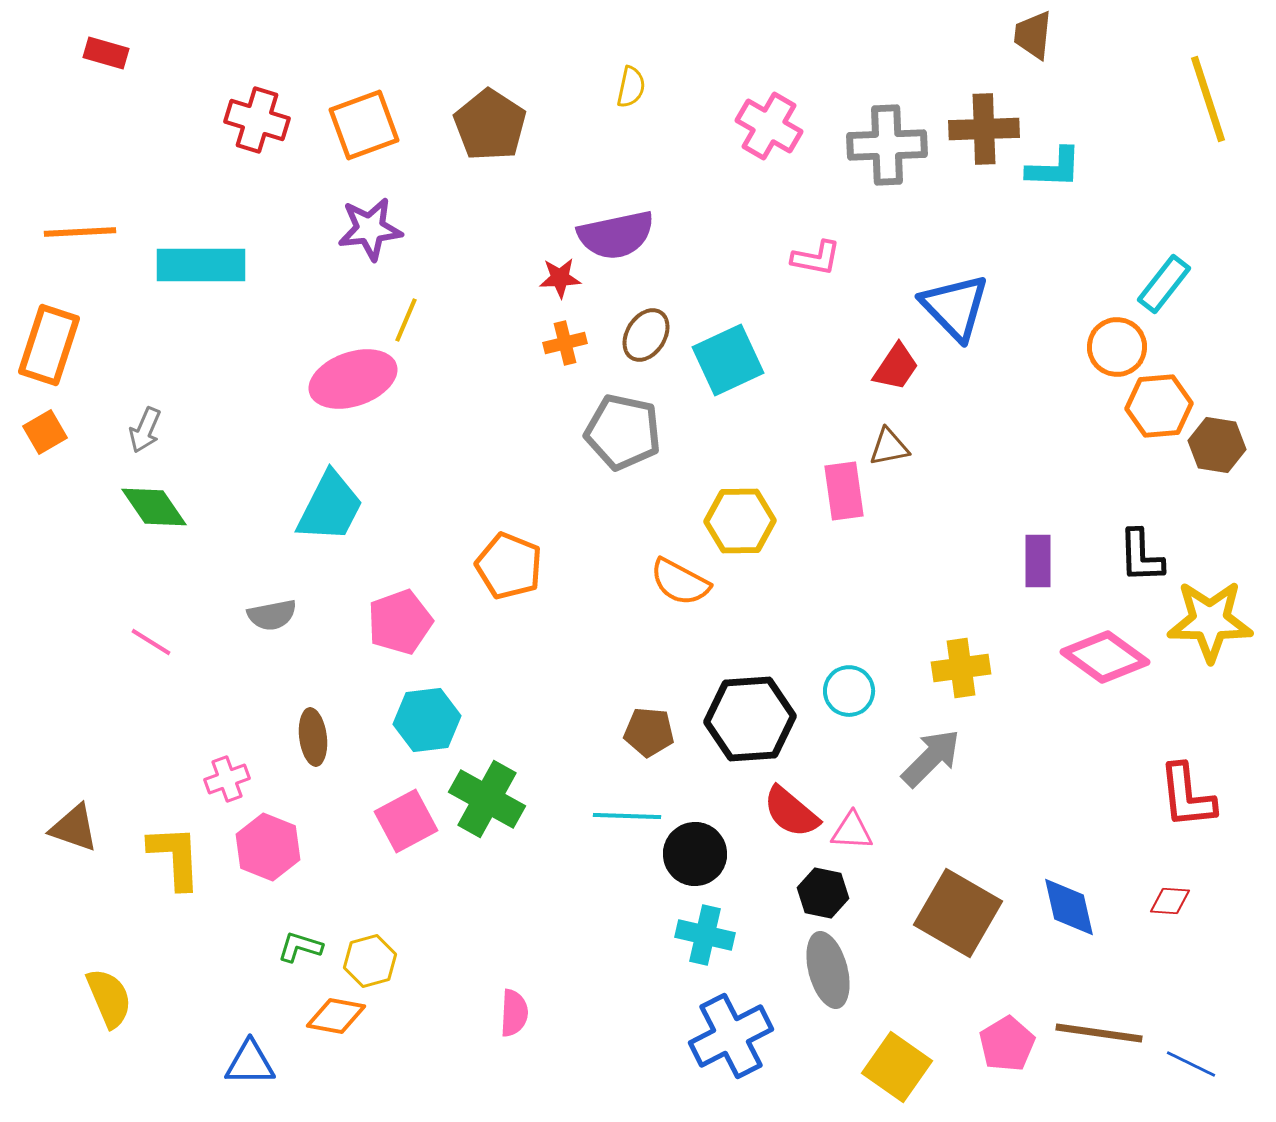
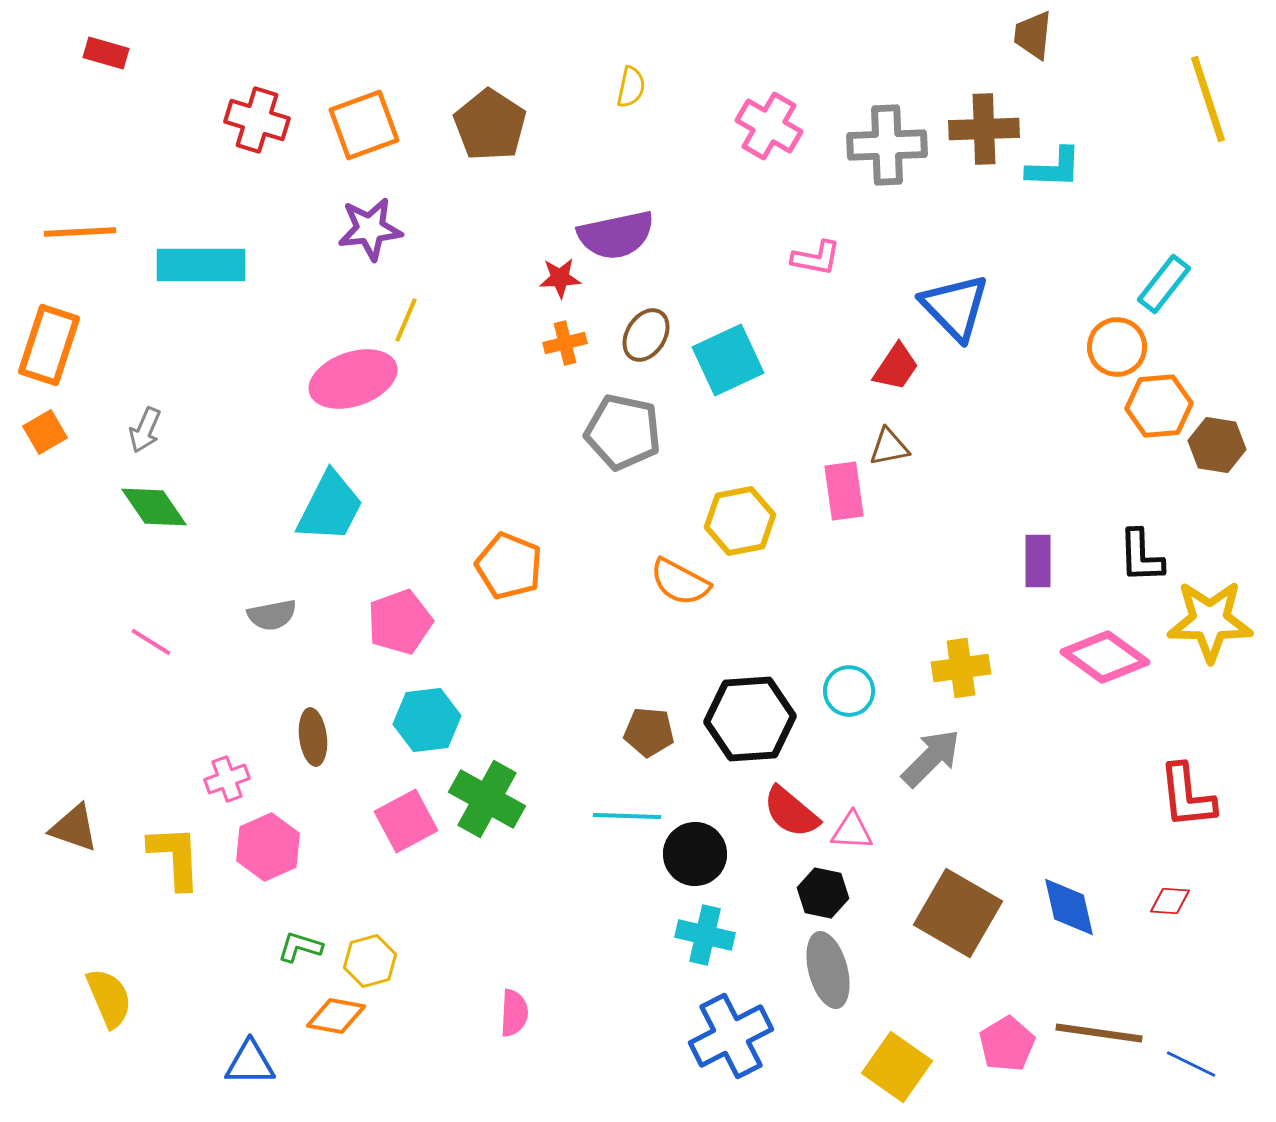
yellow hexagon at (740, 521): rotated 10 degrees counterclockwise
pink hexagon at (268, 847): rotated 14 degrees clockwise
